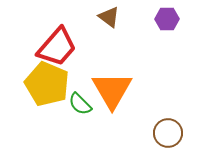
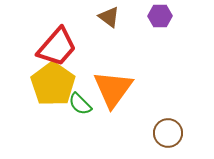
purple hexagon: moved 7 px left, 3 px up
yellow pentagon: moved 6 px right; rotated 12 degrees clockwise
orange triangle: moved 1 px right, 1 px up; rotated 6 degrees clockwise
